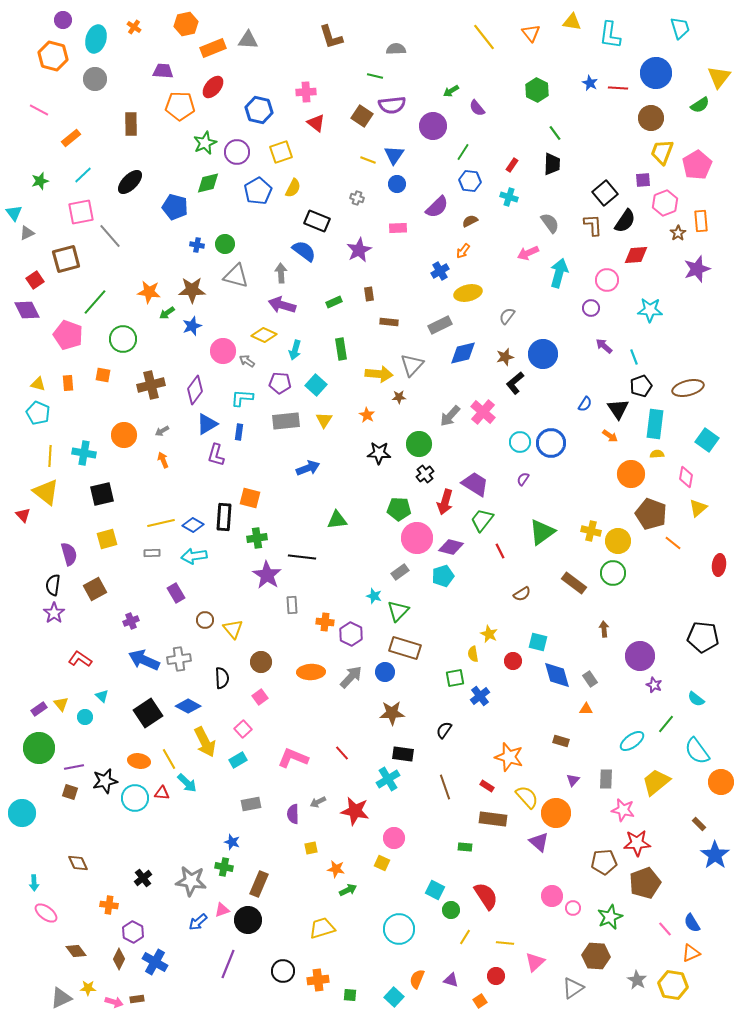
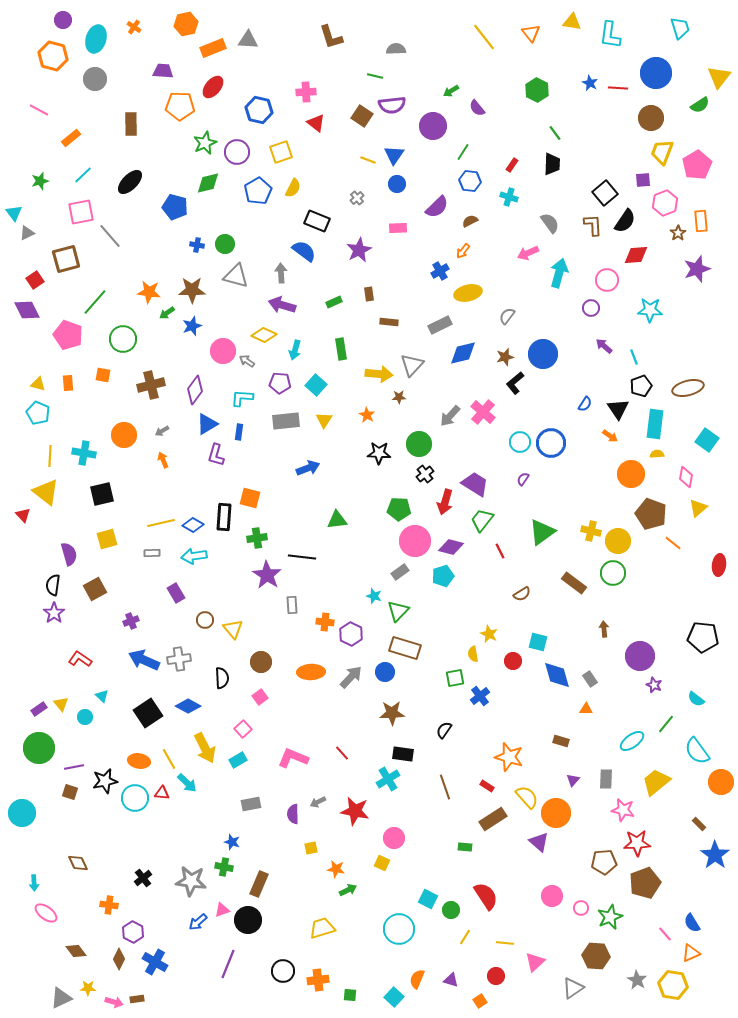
gray cross at (357, 198): rotated 32 degrees clockwise
pink circle at (417, 538): moved 2 px left, 3 px down
yellow arrow at (205, 742): moved 6 px down
brown rectangle at (493, 819): rotated 40 degrees counterclockwise
cyan square at (435, 890): moved 7 px left, 9 px down
pink circle at (573, 908): moved 8 px right
pink line at (665, 929): moved 5 px down
